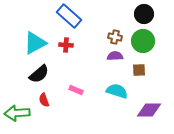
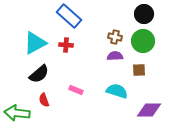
green arrow: rotated 10 degrees clockwise
